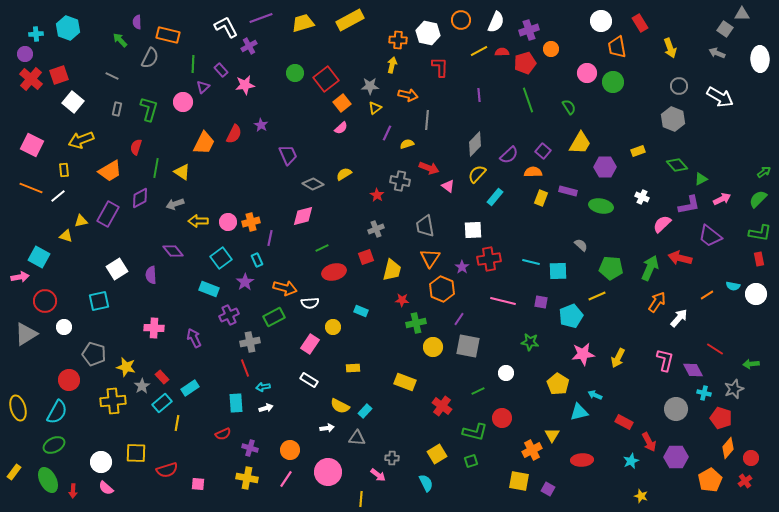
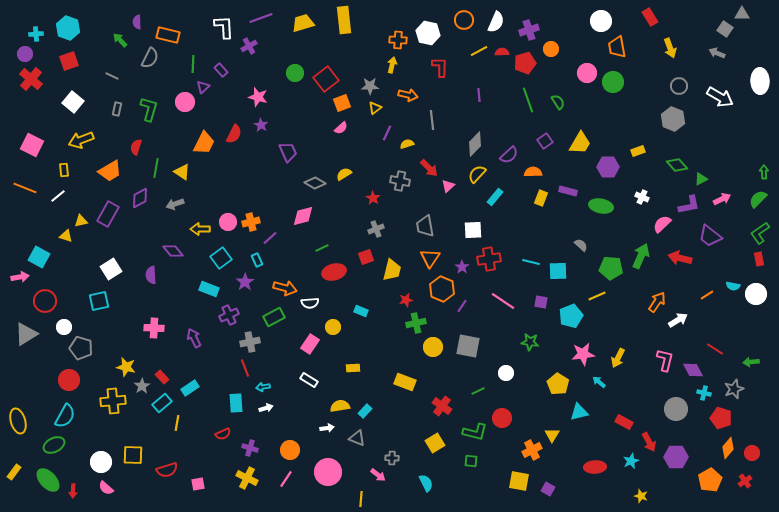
yellow rectangle at (350, 20): moved 6 px left; rotated 68 degrees counterclockwise
orange circle at (461, 20): moved 3 px right
red rectangle at (640, 23): moved 10 px right, 6 px up
white L-shape at (226, 27): moved 2 px left; rotated 25 degrees clockwise
white ellipse at (760, 59): moved 22 px down
red square at (59, 75): moved 10 px right, 14 px up
pink star at (245, 85): moved 13 px right, 12 px down; rotated 24 degrees clockwise
pink circle at (183, 102): moved 2 px right
orange square at (342, 103): rotated 18 degrees clockwise
green semicircle at (569, 107): moved 11 px left, 5 px up
gray line at (427, 120): moved 5 px right; rotated 12 degrees counterclockwise
purple square at (543, 151): moved 2 px right, 10 px up; rotated 14 degrees clockwise
purple trapezoid at (288, 155): moved 3 px up
purple hexagon at (605, 167): moved 3 px right
red arrow at (429, 168): rotated 24 degrees clockwise
green arrow at (764, 172): rotated 56 degrees counterclockwise
gray diamond at (313, 184): moved 2 px right, 1 px up
pink triangle at (448, 186): rotated 40 degrees clockwise
orange line at (31, 188): moved 6 px left
red star at (377, 195): moved 4 px left, 3 px down
yellow arrow at (198, 221): moved 2 px right, 8 px down
green L-shape at (760, 233): rotated 135 degrees clockwise
purple line at (270, 238): rotated 35 degrees clockwise
green arrow at (650, 268): moved 9 px left, 12 px up
white square at (117, 269): moved 6 px left
red star at (402, 300): moved 4 px right; rotated 16 degrees counterclockwise
pink line at (503, 301): rotated 20 degrees clockwise
white arrow at (679, 318): moved 1 px left, 2 px down; rotated 18 degrees clockwise
purple line at (459, 319): moved 3 px right, 13 px up
gray pentagon at (94, 354): moved 13 px left, 6 px up
green arrow at (751, 364): moved 2 px up
cyan arrow at (595, 395): moved 4 px right, 13 px up; rotated 16 degrees clockwise
yellow semicircle at (340, 406): rotated 144 degrees clockwise
yellow ellipse at (18, 408): moved 13 px down
cyan semicircle at (57, 412): moved 8 px right, 4 px down
gray triangle at (357, 438): rotated 18 degrees clockwise
yellow square at (136, 453): moved 3 px left, 2 px down
yellow square at (437, 454): moved 2 px left, 11 px up
red circle at (751, 458): moved 1 px right, 5 px up
red ellipse at (582, 460): moved 13 px right, 7 px down
green square at (471, 461): rotated 24 degrees clockwise
yellow cross at (247, 478): rotated 15 degrees clockwise
green ellipse at (48, 480): rotated 15 degrees counterclockwise
pink square at (198, 484): rotated 16 degrees counterclockwise
